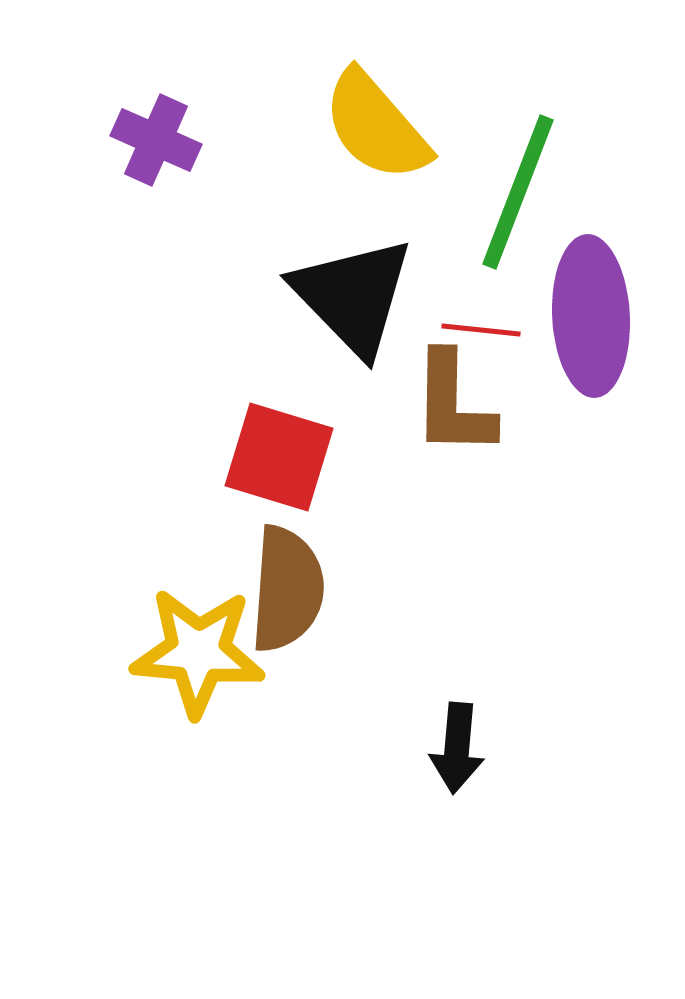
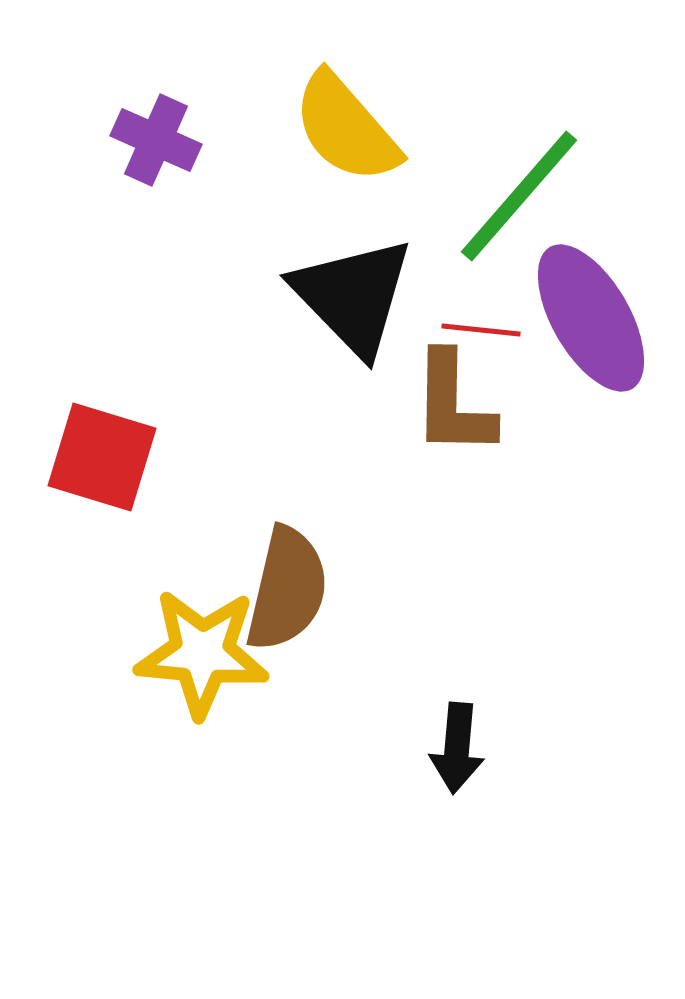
yellow semicircle: moved 30 px left, 2 px down
green line: moved 1 px right, 4 px down; rotated 20 degrees clockwise
purple ellipse: moved 2 px down; rotated 27 degrees counterclockwise
red square: moved 177 px left
brown semicircle: rotated 9 degrees clockwise
yellow star: moved 4 px right, 1 px down
